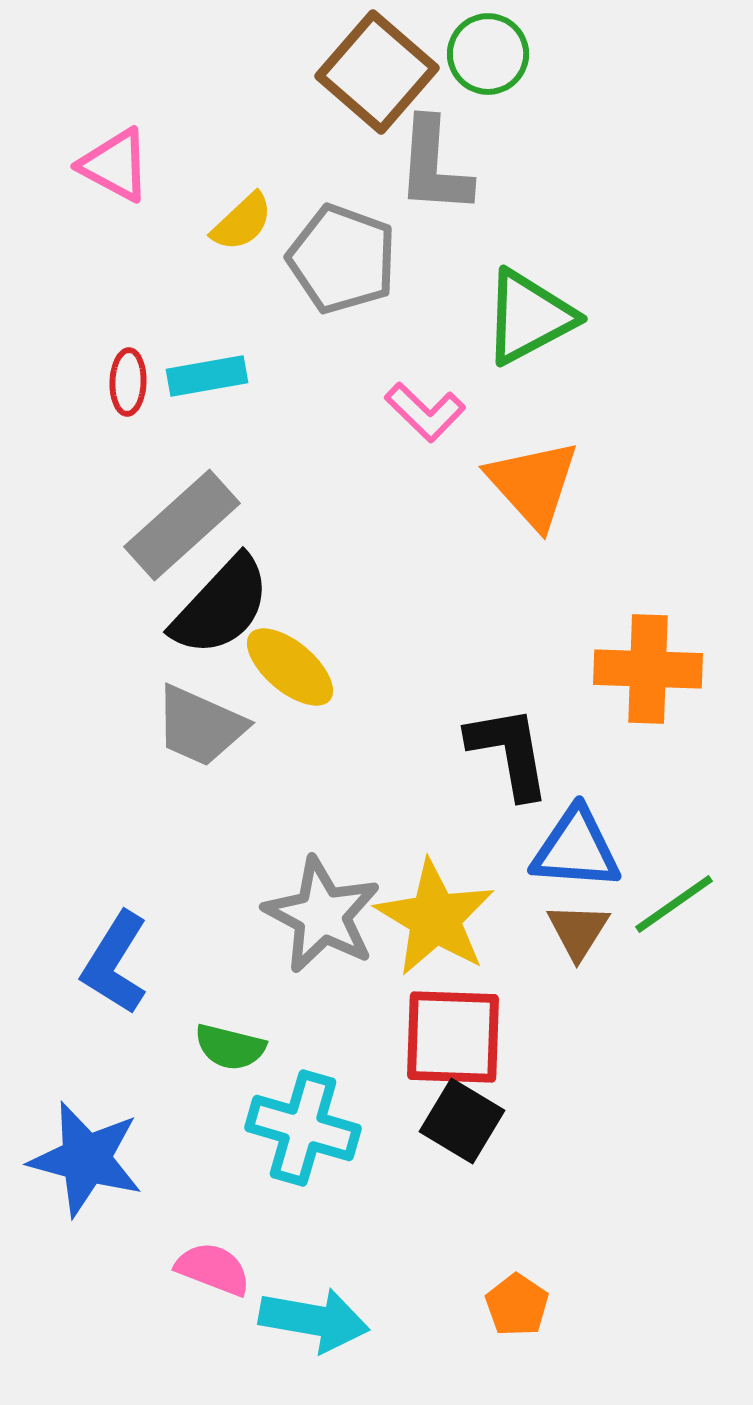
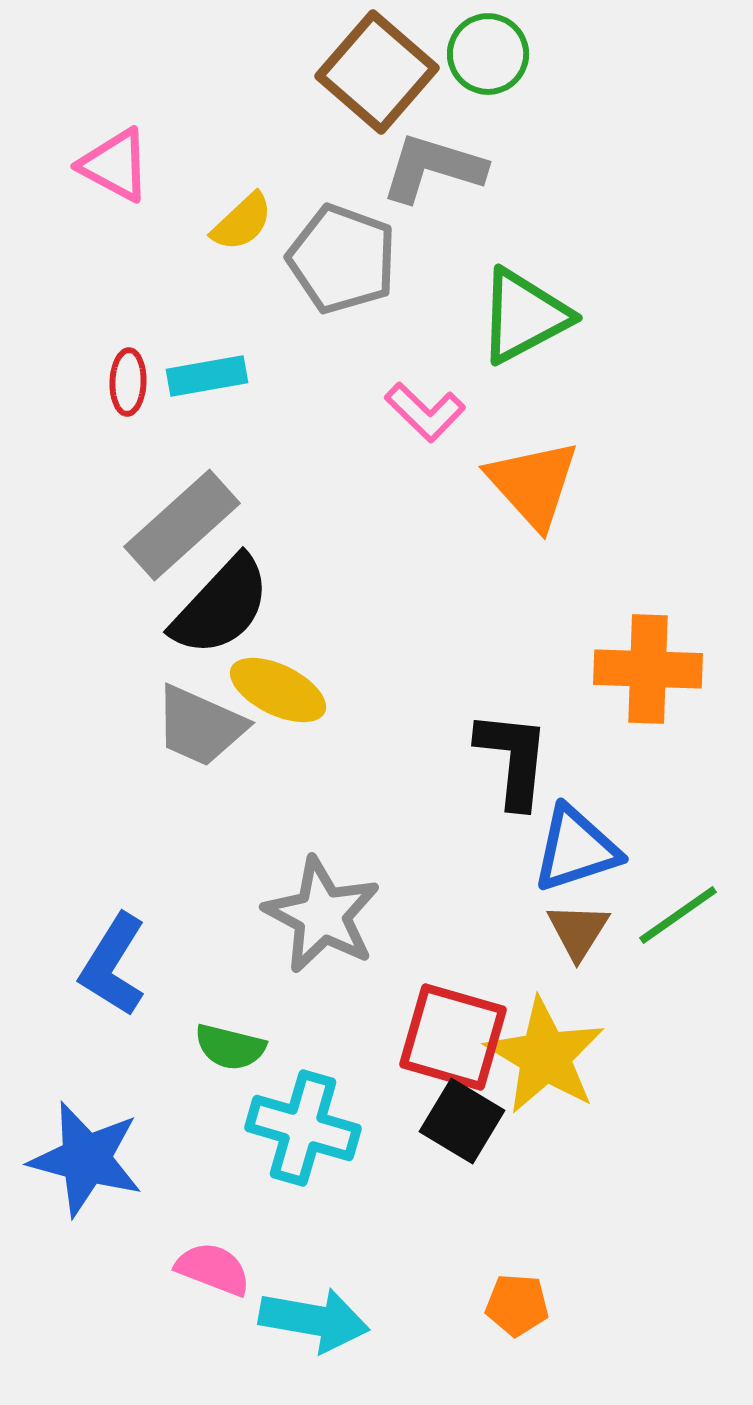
gray L-shape: moved 1 px left, 2 px down; rotated 103 degrees clockwise
green triangle: moved 5 px left, 1 px up
yellow ellipse: moved 12 px left, 23 px down; rotated 14 degrees counterclockwise
black L-shape: moved 4 px right, 7 px down; rotated 16 degrees clockwise
blue triangle: rotated 22 degrees counterclockwise
green line: moved 4 px right, 11 px down
yellow star: moved 110 px right, 138 px down
blue L-shape: moved 2 px left, 2 px down
red square: rotated 14 degrees clockwise
orange pentagon: rotated 30 degrees counterclockwise
